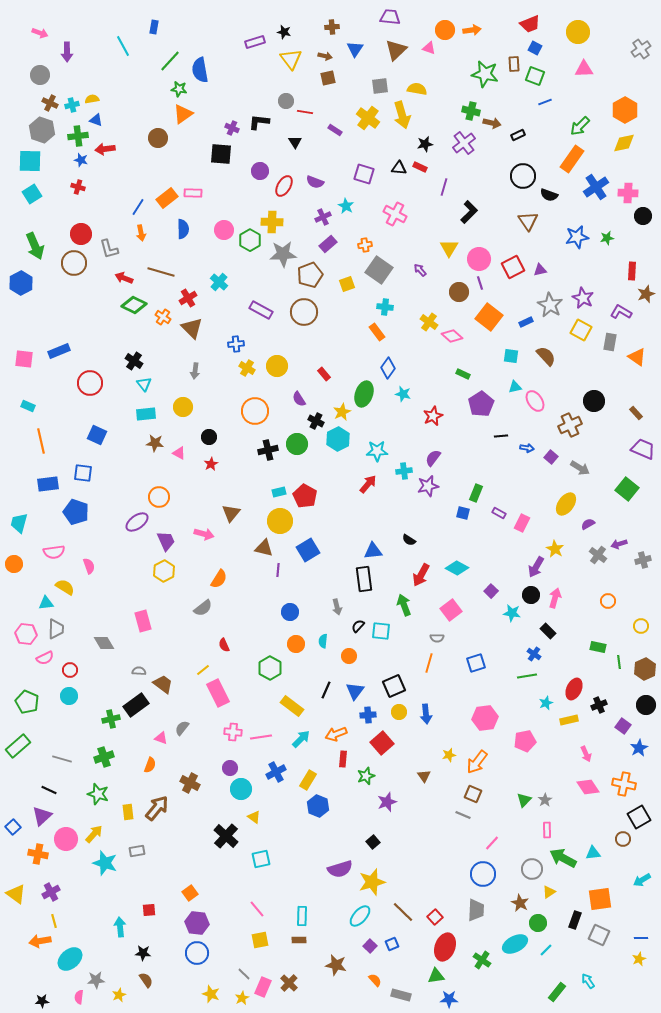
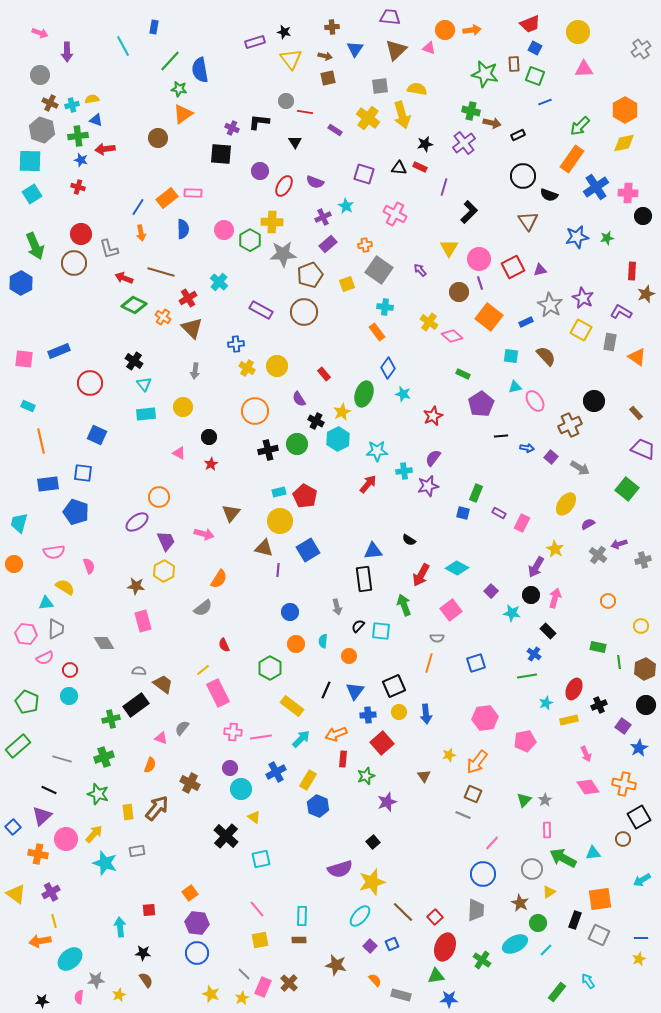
brown star at (155, 443): moved 19 px left, 143 px down
